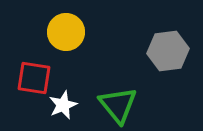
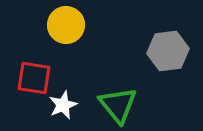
yellow circle: moved 7 px up
